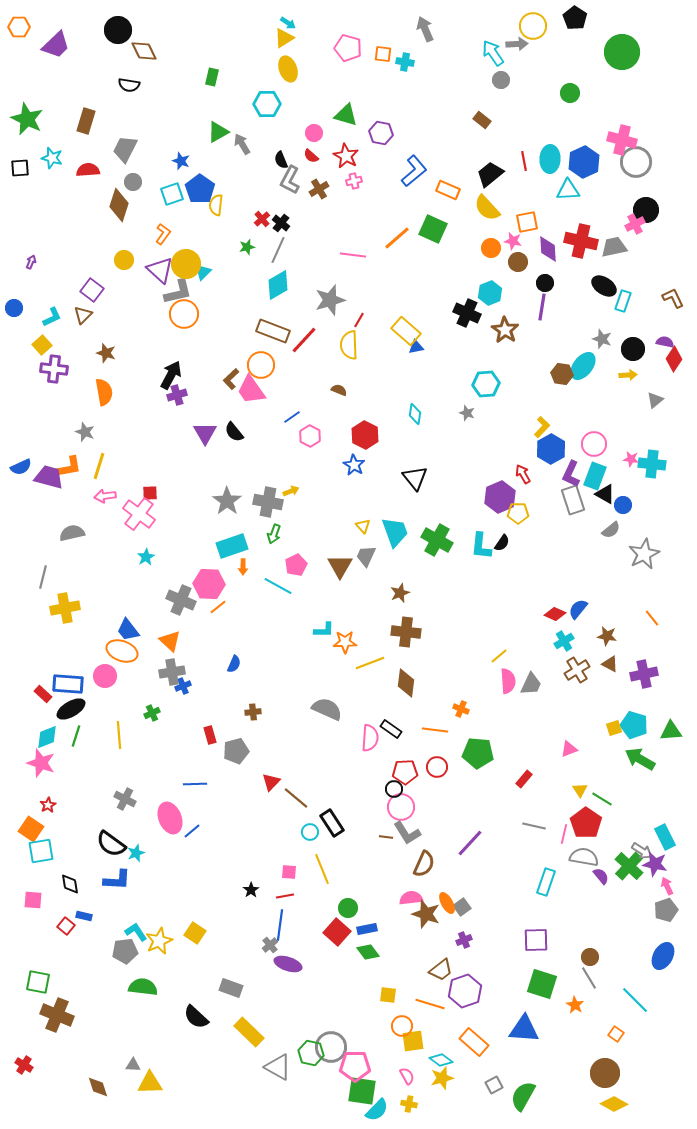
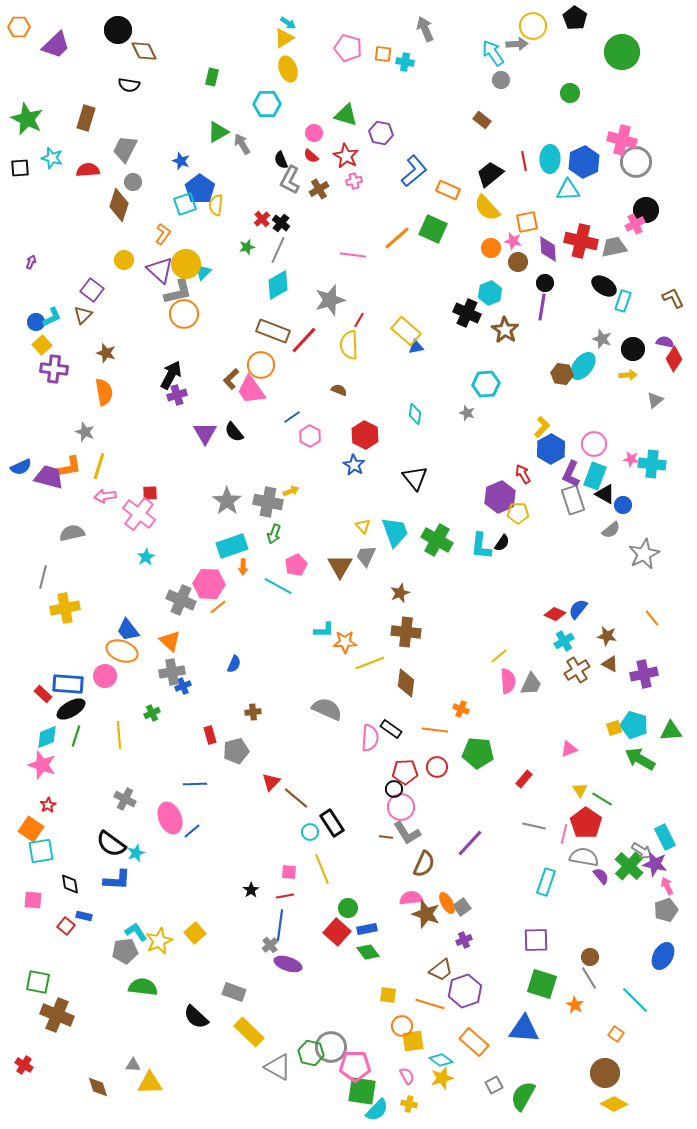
brown rectangle at (86, 121): moved 3 px up
cyan square at (172, 194): moved 13 px right, 10 px down
blue circle at (14, 308): moved 22 px right, 14 px down
pink star at (41, 763): moved 1 px right, 2 px down
yellow square at (195, 933): rotated 15 degrees clockwise
gray rectangle at (231, 988): moved 3 px right, 4 px down
